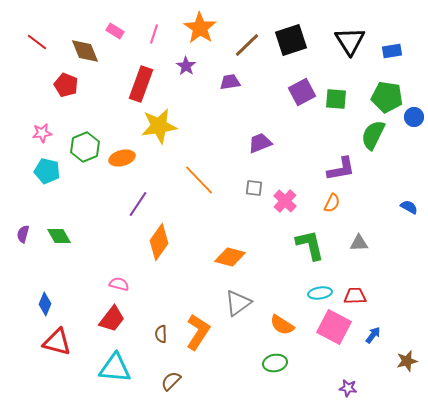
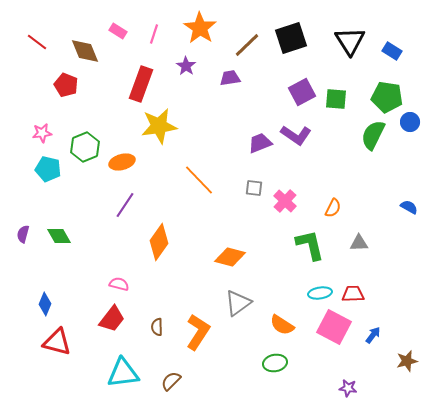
pink rectangle at (115, 31): moved 3 px right
black square at (291, 40): moved 2 px up
blue rectangle at (392, 51): rotated 42 degrees clockwise
purple trapezoid at (230, 82): moved 4 px up
blue circle at (414, 117): moved 4 px left, 5 px down
orange ellipse at (122, 158): moved 4 px down
purple L-shape at (341, 169): moved 45 px left, 34 px up; rotated 44 degrees clockwise
cyan pentagon at (47, 171): moved 1 px right, 2 px up
orange semicircle at (332, 203): moved 1 px right, 5 px down
purple line at (138, 204): moved 13 px left, 1 px down
red trapezoid at (355, 296): moved 2 px left, 2 px up
brown semicircle at (161, 334): moved 4 px left, 7 px up
cyan triangle at (115, 368): moved 8 px right, 5 px down; rotated 12 degrees counterclockwise
